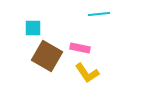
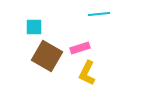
cyan square: moved 1 px right, 1 px up
pink rectangle: rotated 30 degrees counterclockwise
yellow L-shape: rotated 60 degrees clockwise
